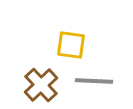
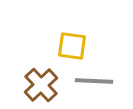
yellow square: moved 1 px right, 1 px down
